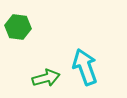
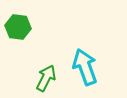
green arrow: rotated 48 degrees counterclockwise
